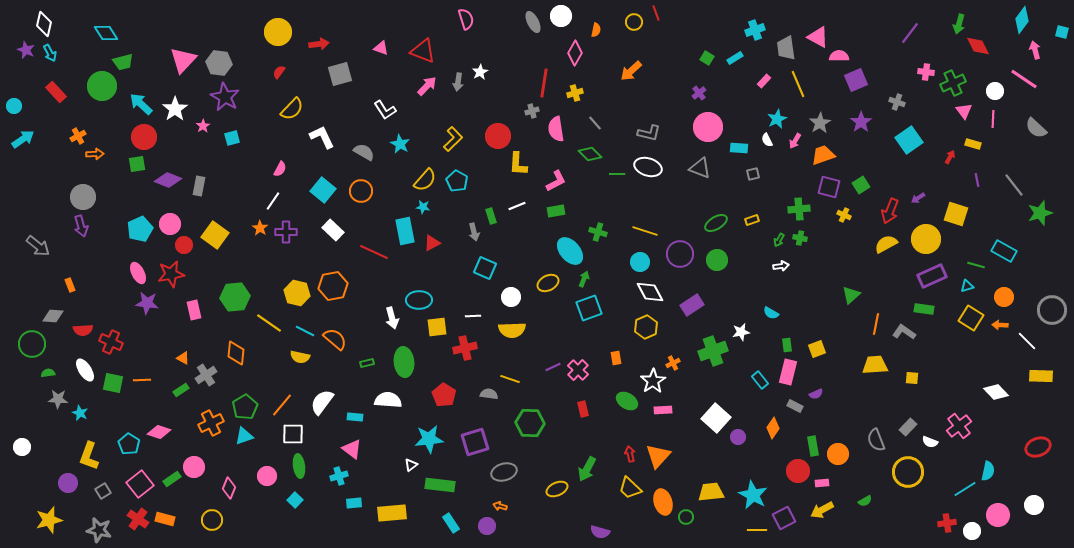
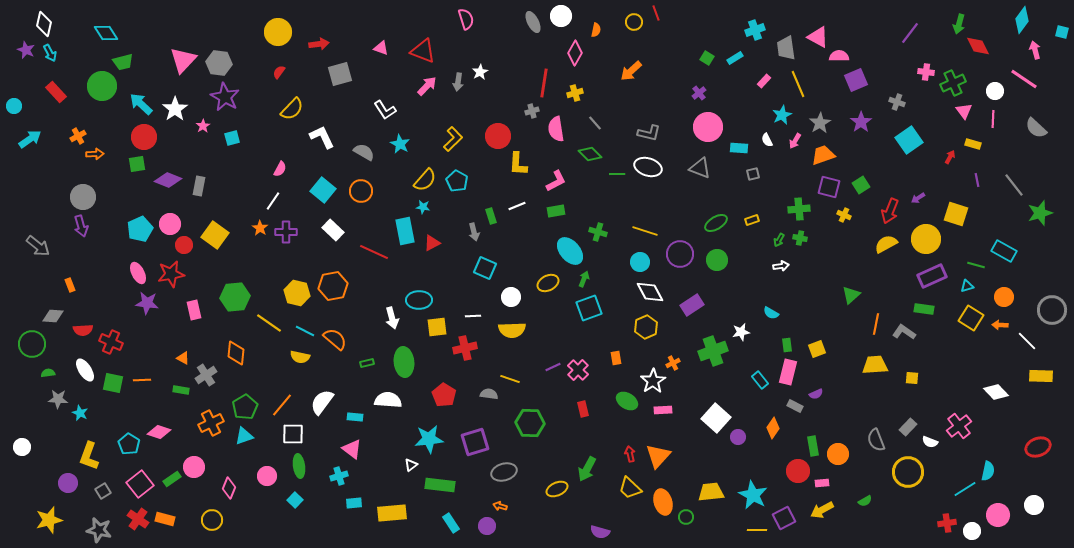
cyan star at (777, 119): moved 5 px right, 4 px up
cyan arrow at (23, 139): moved 7 px right
green rectangle at (181, 390): rotated 42 degrees clockwise
